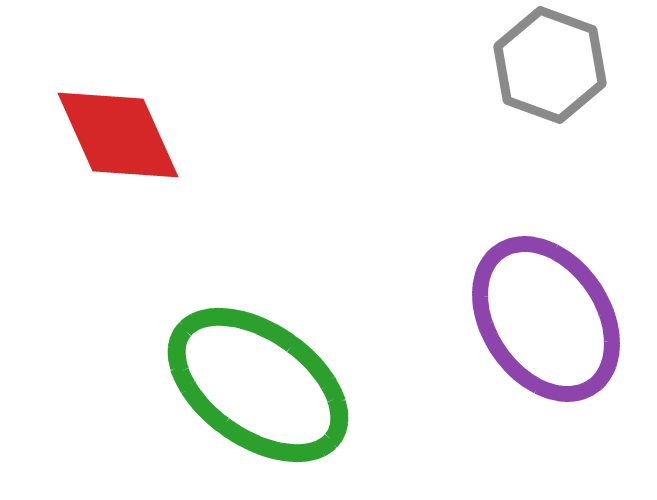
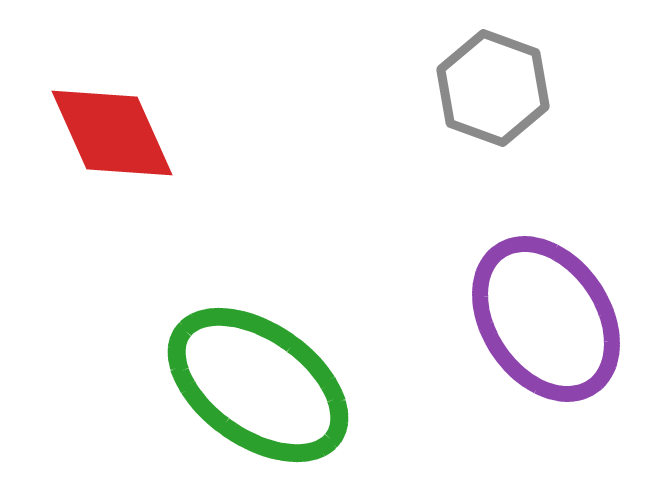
gray hexagon: moved 57 px left, 23 px down
red diamond: moved 6 px left, 2 px up
